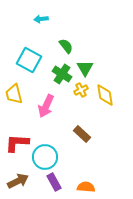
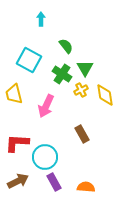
cyan arrow: rotated 96 degrees clockwise
brown rectangle: rotated 18 degrees clockwise
